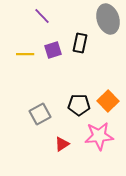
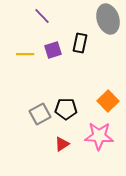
black pentagon: moved 13 px left, 4 px down
pink star: rotated 8 degrees clockwise
